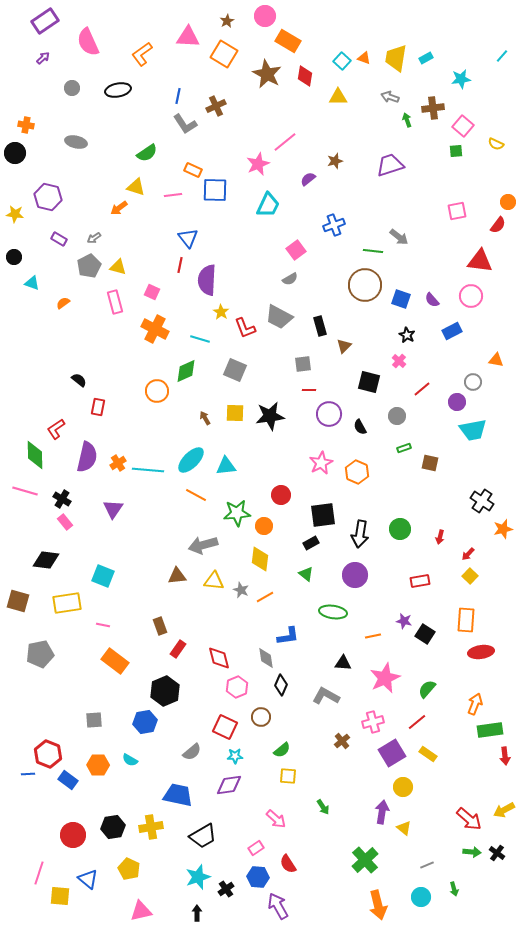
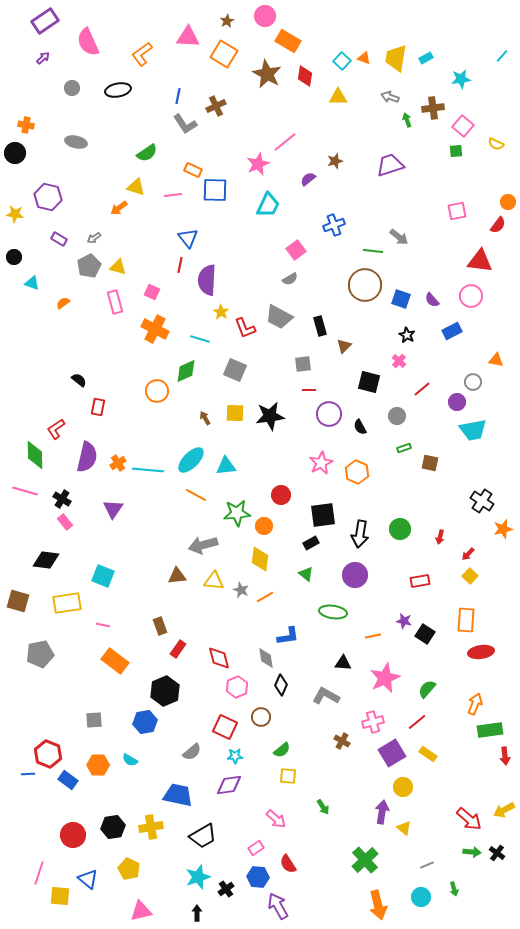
brown cross at (342, 741): rotated 21 degrees counterclockwise
